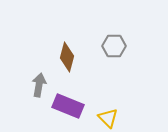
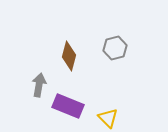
gray hexagon: moved 1 px right, 2 px down; rotated 15 degrees counterclockwise
brown diamond: moved 2 px right, 1 px up
